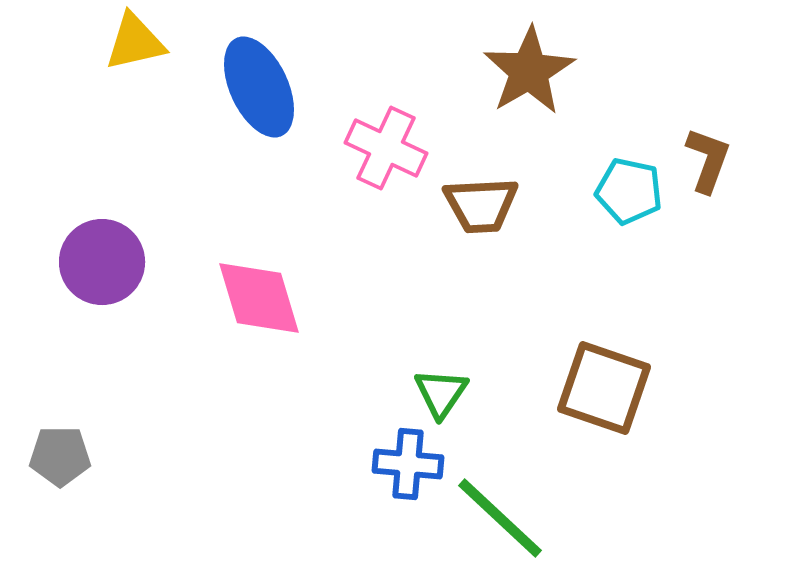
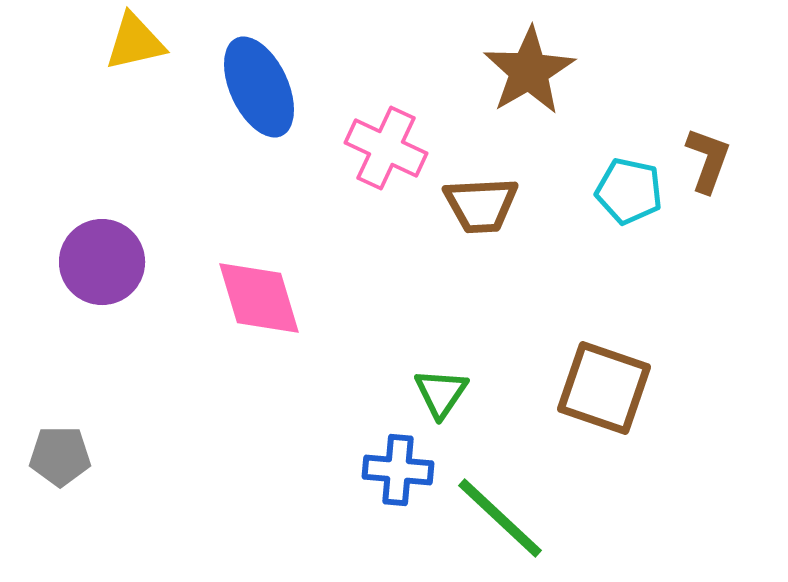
blue cross: moved 10 px left, 6 px down
